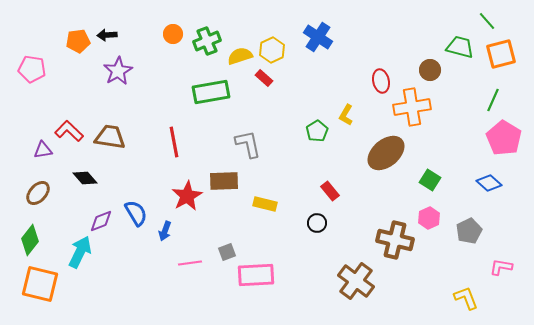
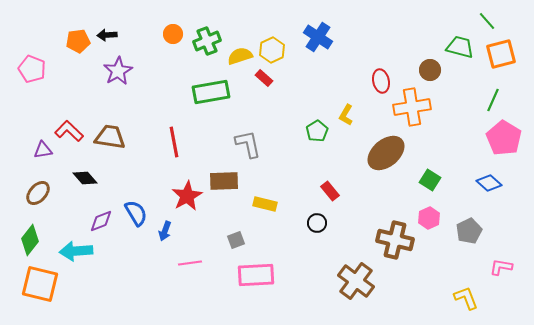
pink pentagon at (32, 69): rotated 12 degrees clockwise
cyan arrow at (80, 252): moved 4 px left, 1 px up; rotated 120 degrees counterclockwise
gray square at (227, 252): moved 9 px right, 12 px up
